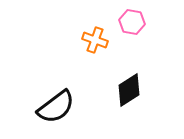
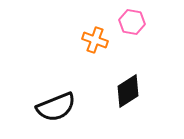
black diamond: moved 1 px left, 1 px down
black semicircle: rotated 15 degrees clockwise
